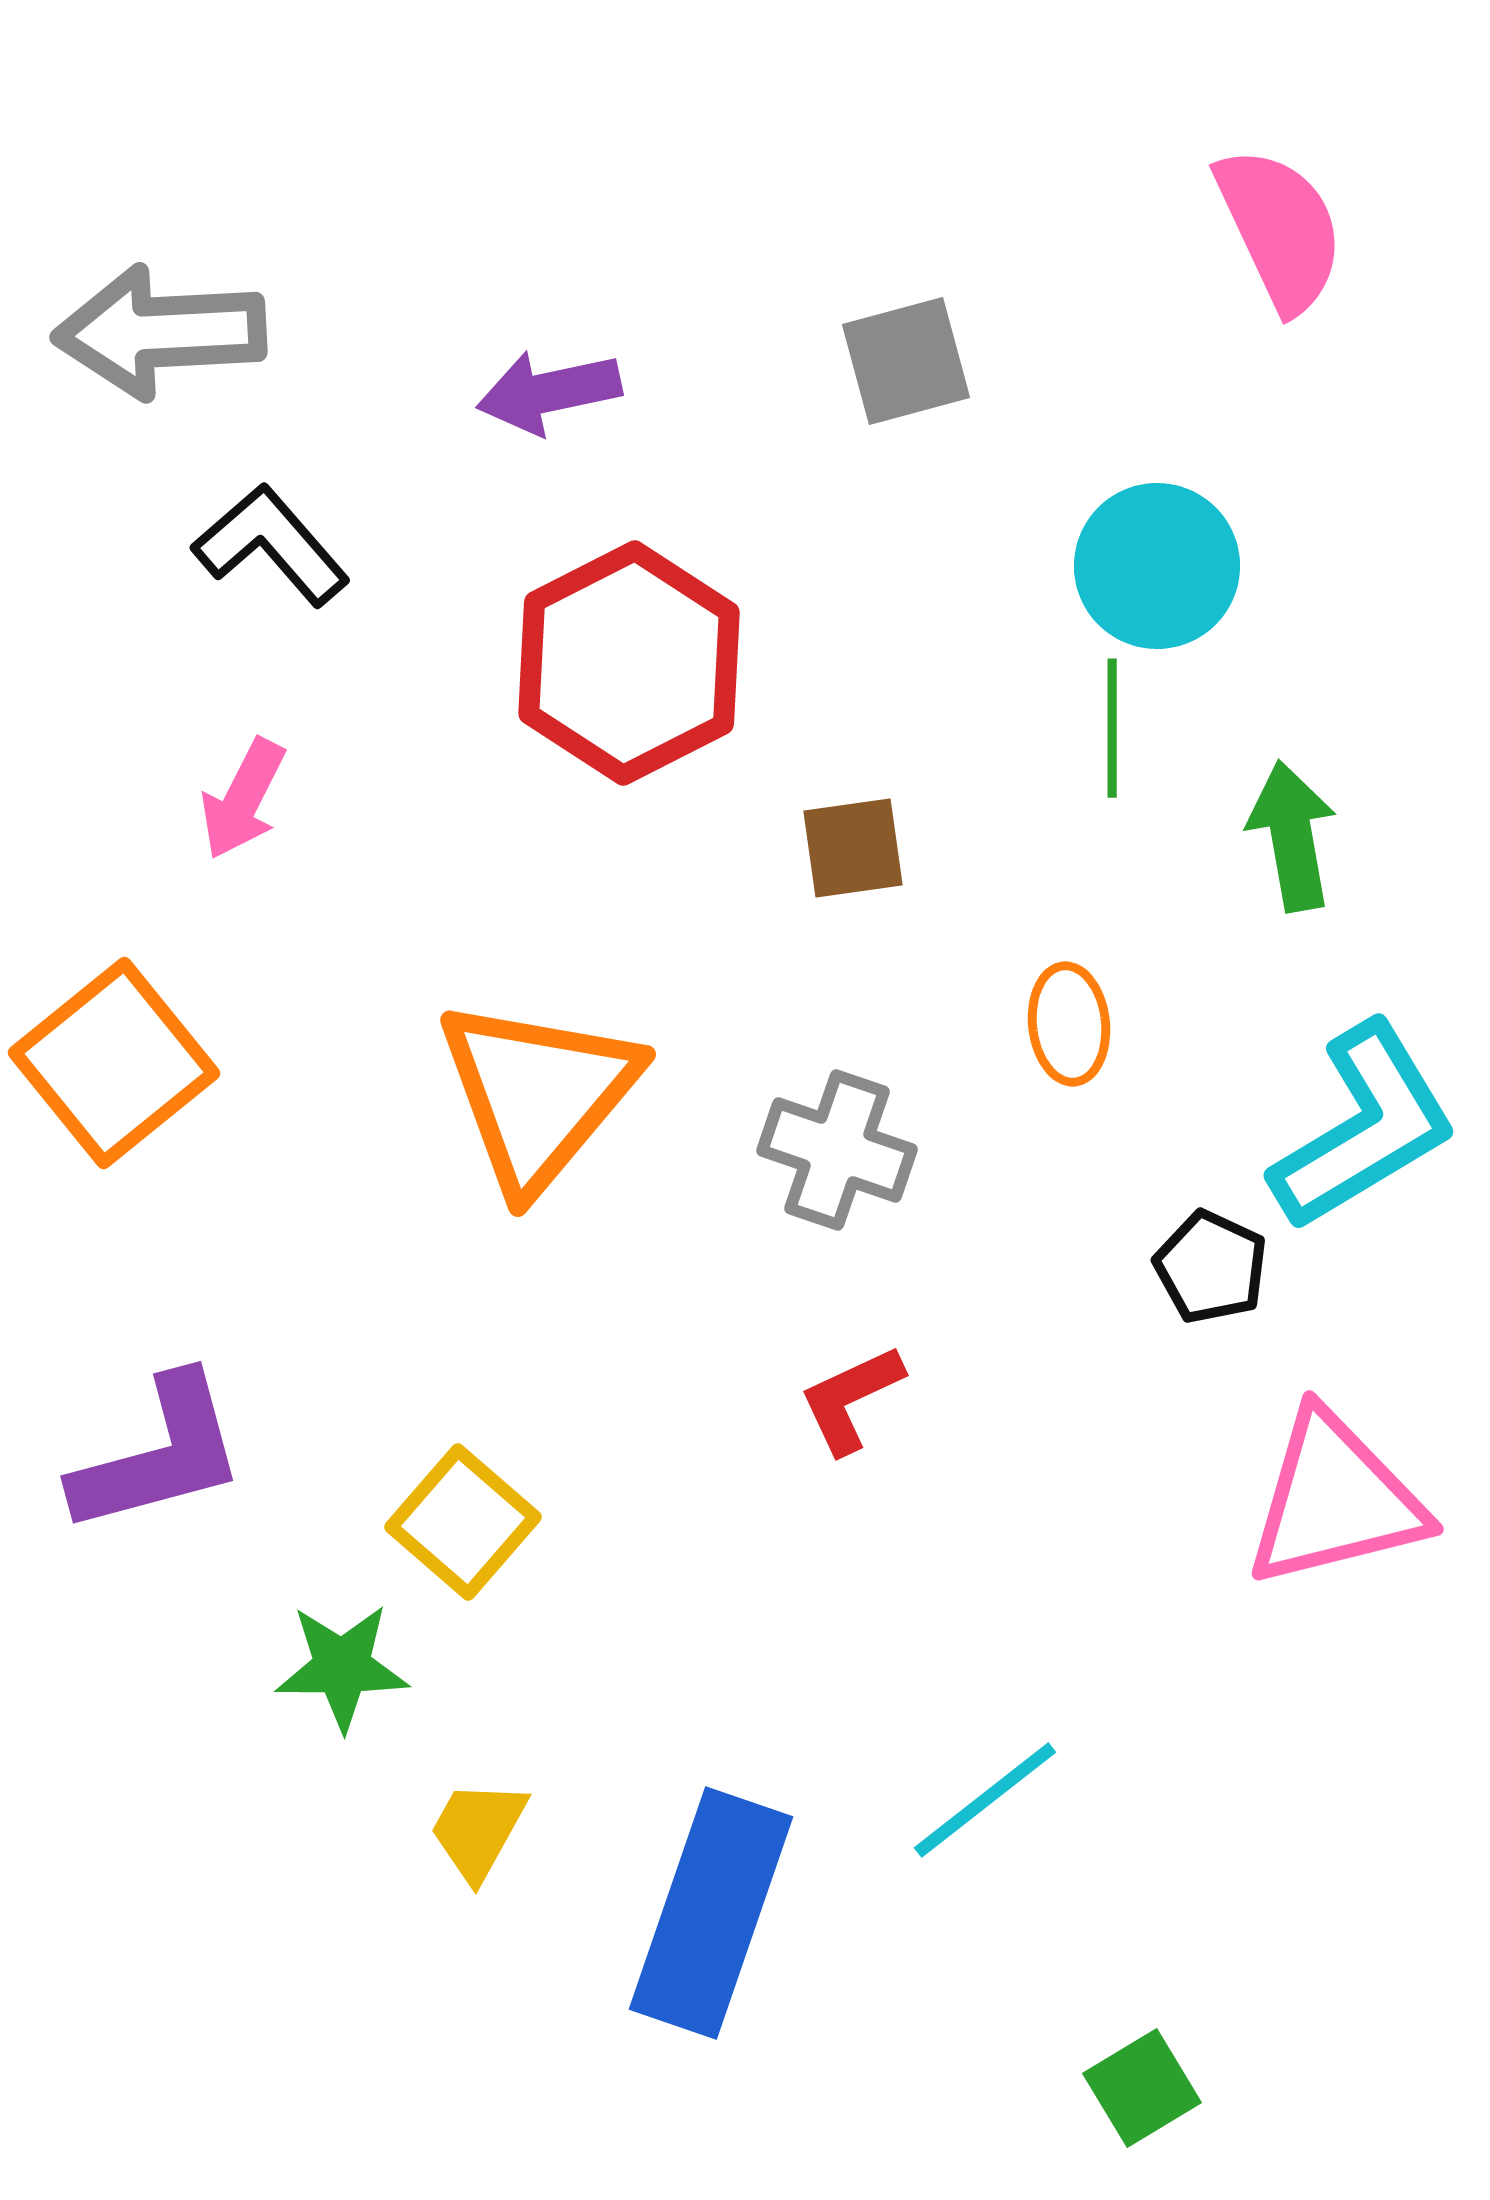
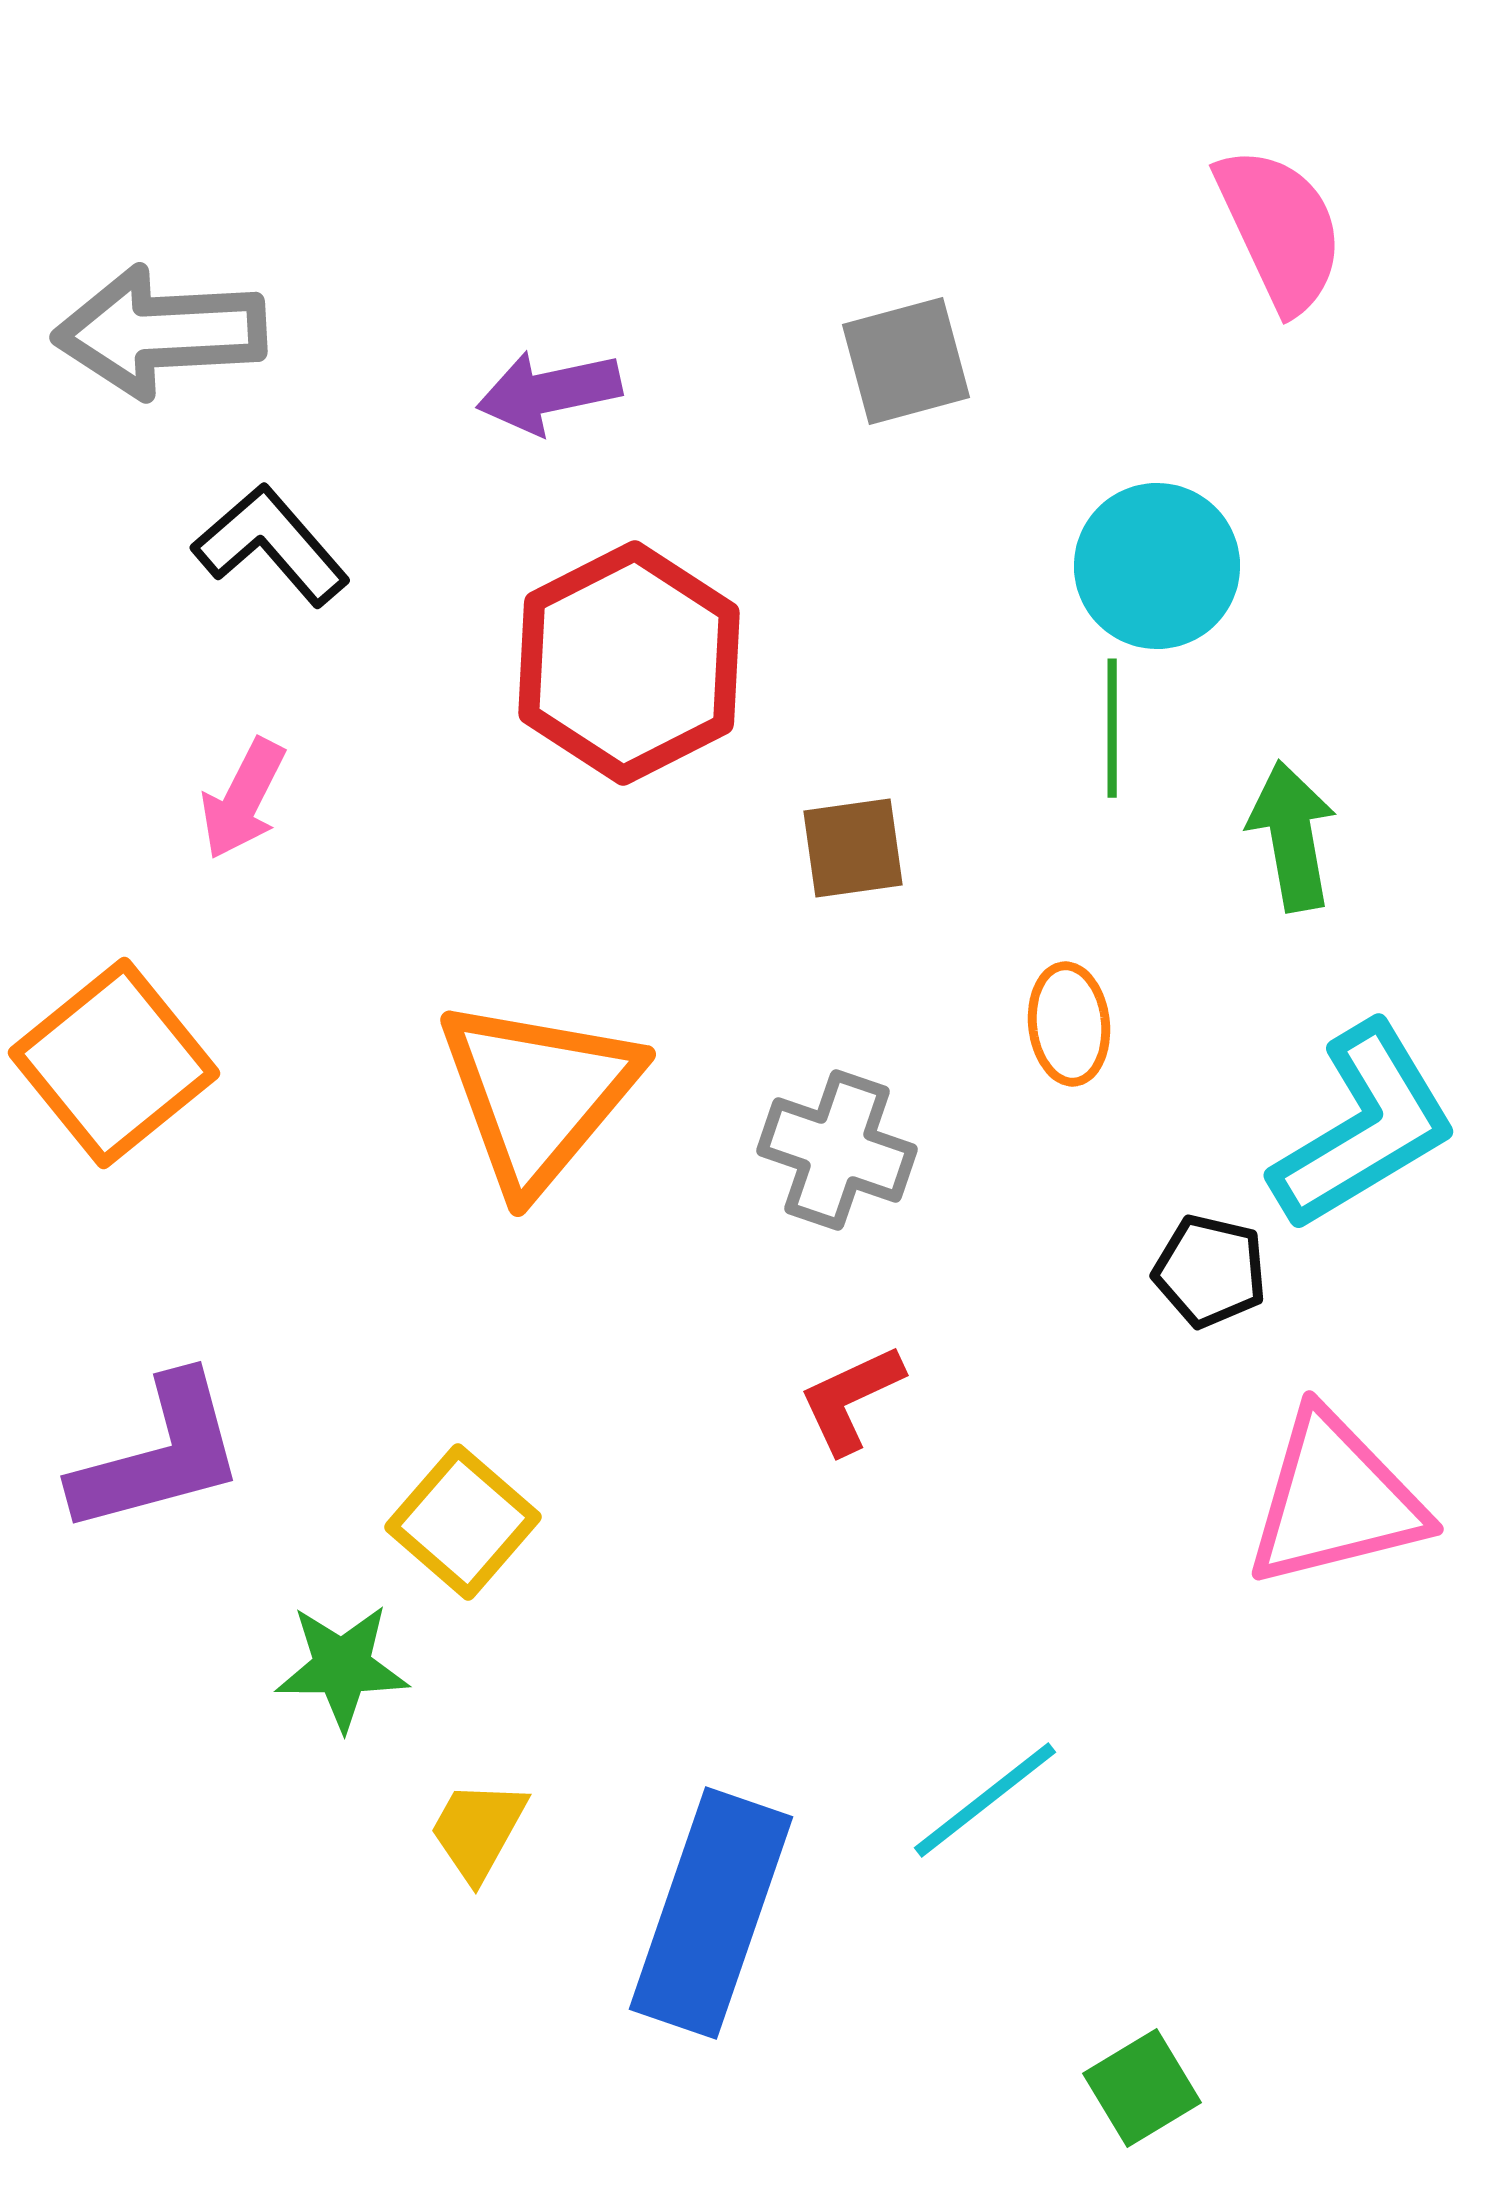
black pentagon: moved 1 px left, 4 px down; rotated 12 degrees counterclockwise
